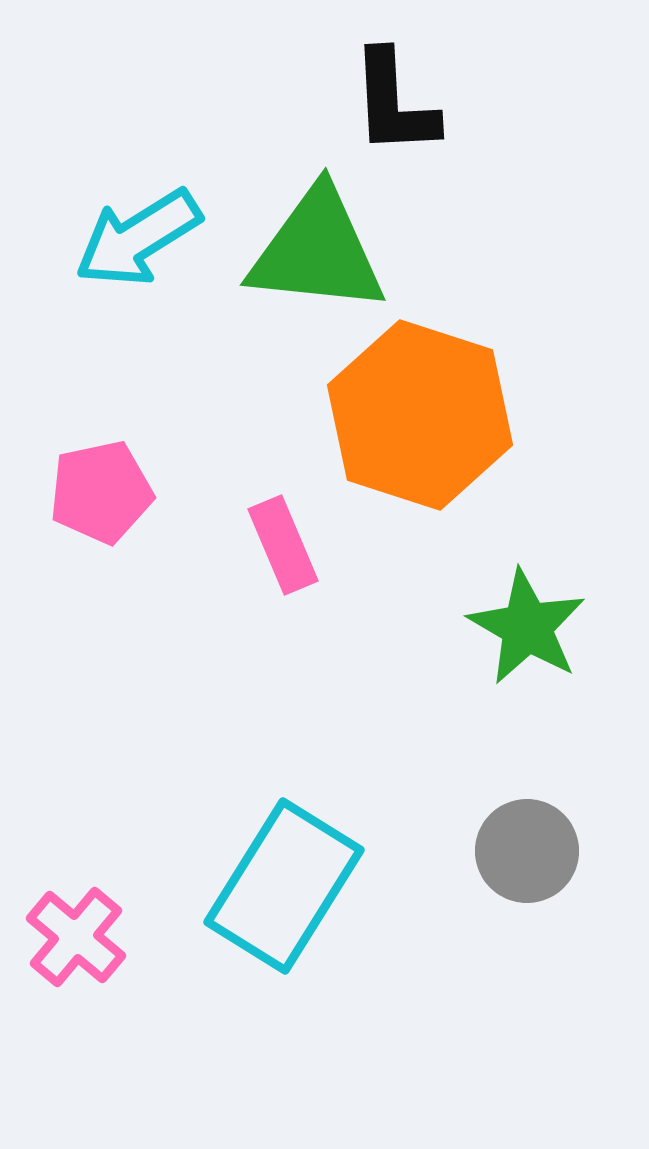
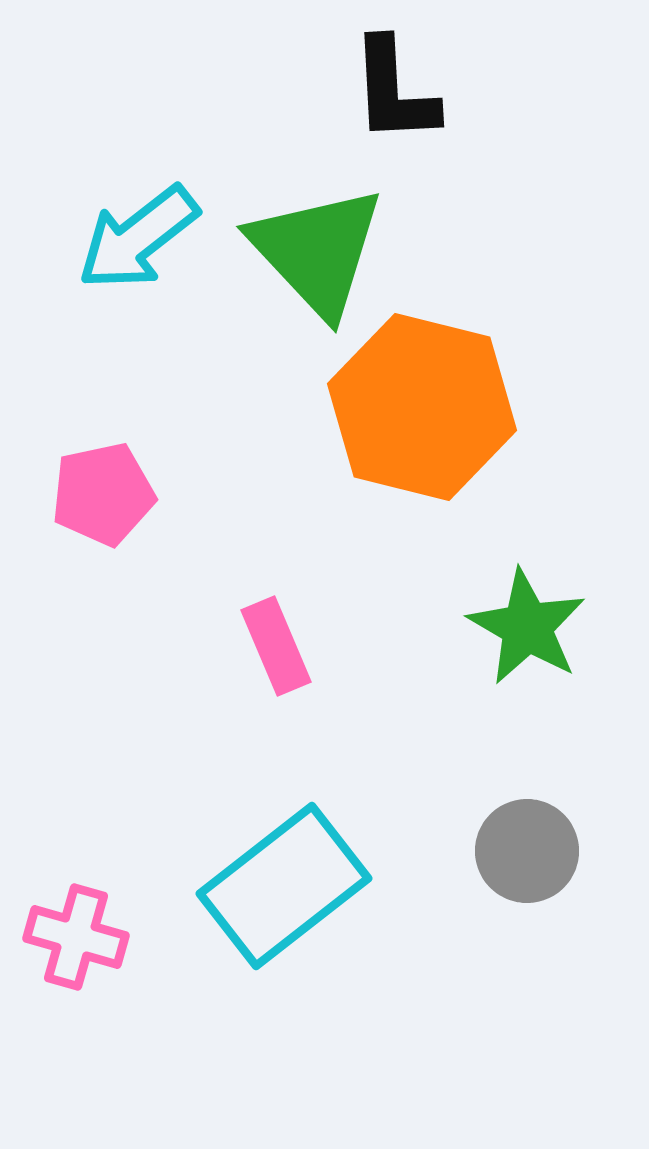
black L-shape: moved 12 px up
cyan arrow: rotated 6 degrees counterclockwise
green triangle: rotated 41 degrees clockwise
orange hexagon: moved 2 px right, 8 px up; rotated 4 degrees counterclockwise
pink pentagon: moved 2 px right, 2 px down
pink rectangle: moved 7 px left, 101 px down
cyan rectangle: rotated 20 degrees clockwise
pink cross: rotated 24 degrees counterclockwise
